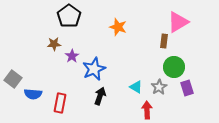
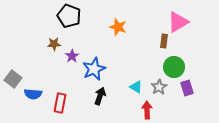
black pentagon: rotated 15 degrees counterclockwise
